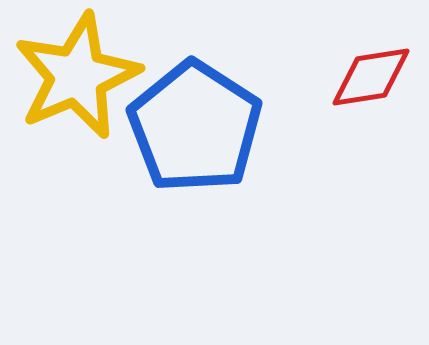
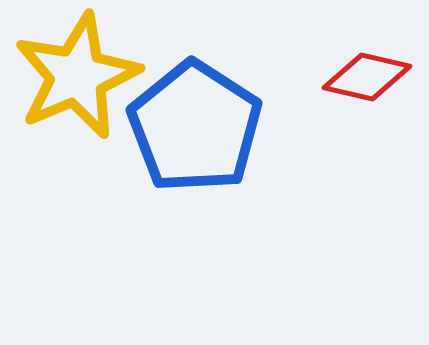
red diamond: moved 4 px left; rotated 22 degrees clockwise
